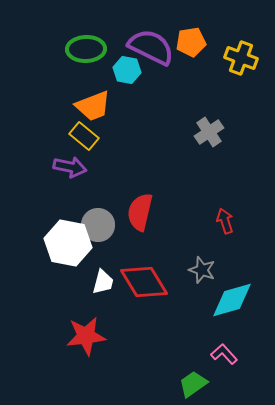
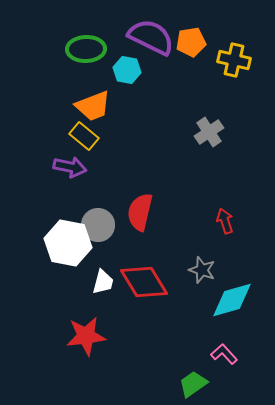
purple semicircle: moved 10 px up
yellow cross: moved 7 px left, 2 px down; rotated 8 degrees counterclockwise
